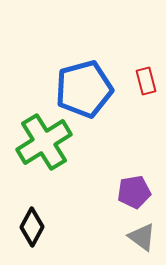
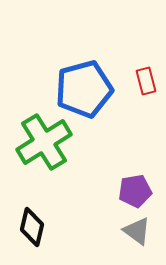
purple pentagon: moved 1 px right, 1 px up
black diamond: rotated 15 degrees counterclockwise
gray triangle: moved 5 px left, 6 px up
